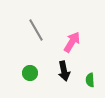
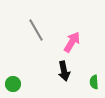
green circle: moved 17 px left, 11 px down
green semicircle: moved 4 px right, 2 px down
